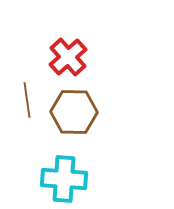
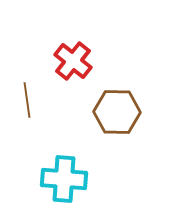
red cross: moved 5 px right, 4 px down; rotated 9 degrees counterclockwise
brown hexagon: moved 43 px right
